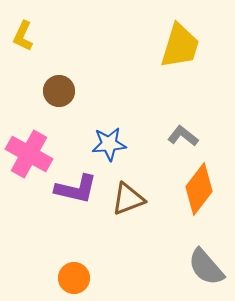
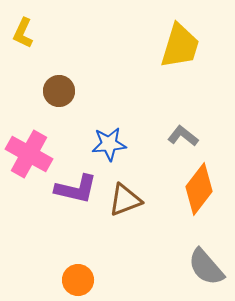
yellow L-shape: moved 3 px up
brown triangle: moved 3 px left, 1 px down
orange circle: moved 4 px right, 2 px down
